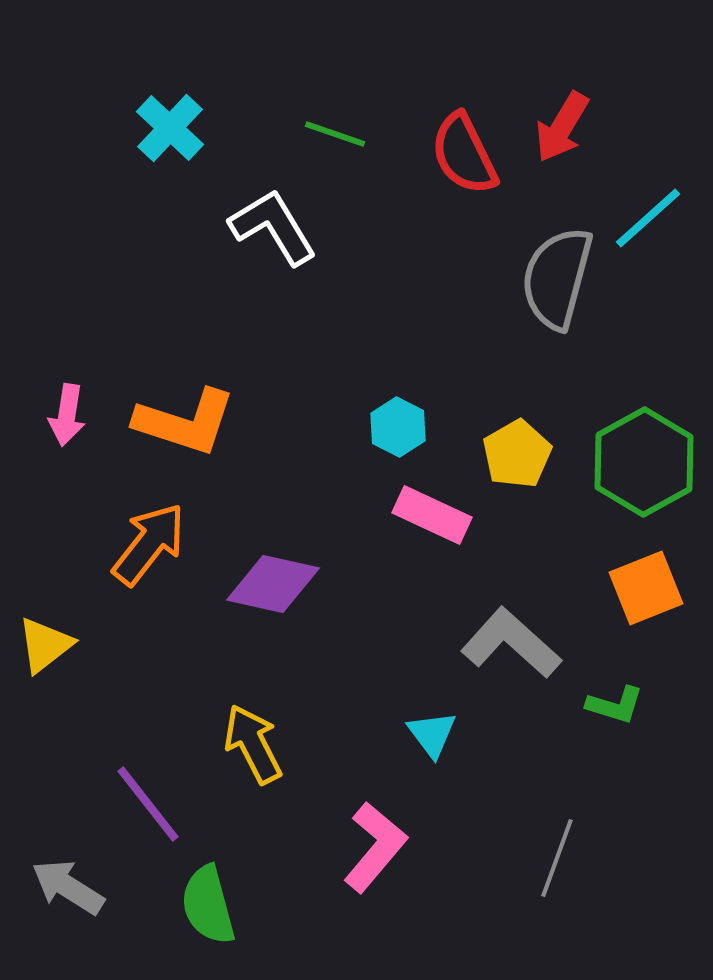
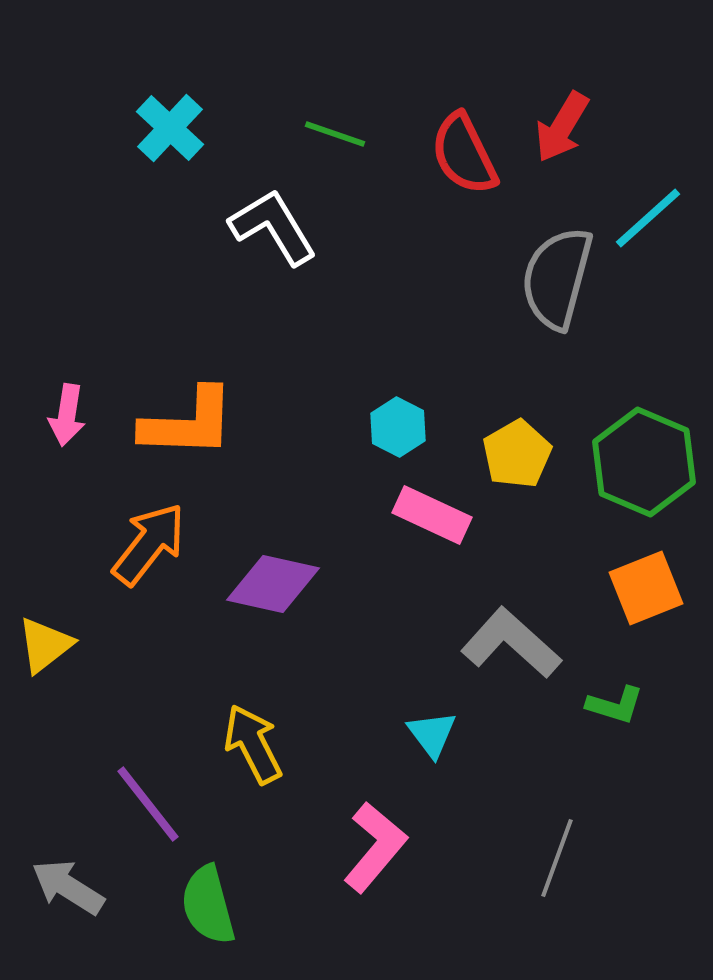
orange L-shape: moved 3 px right, 1 px down; rotated 16 degrees counterclockwise
green hexagon: rotated 8 degrees counterclockwise
